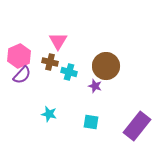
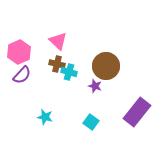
pink triangle: rotated 18 degrees counterclockwise
pink hexagon: moved 4 px up
brown cross: moved 7 px right, 2 px down
cyan star: moved 4 px left, 3 px down
cyan square: rotated 28 degrees clockwise
purple rectangle: moved 14 px up
